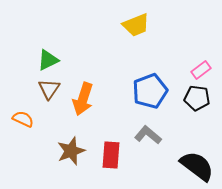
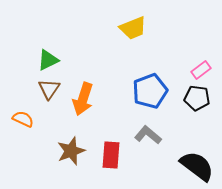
yellow trapezoid: moved 3 px left, 3 px down
